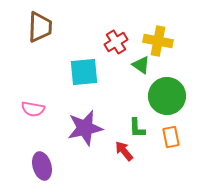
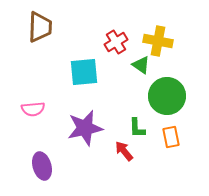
pink semicircle: rotated 15 degrees counterclockwise
